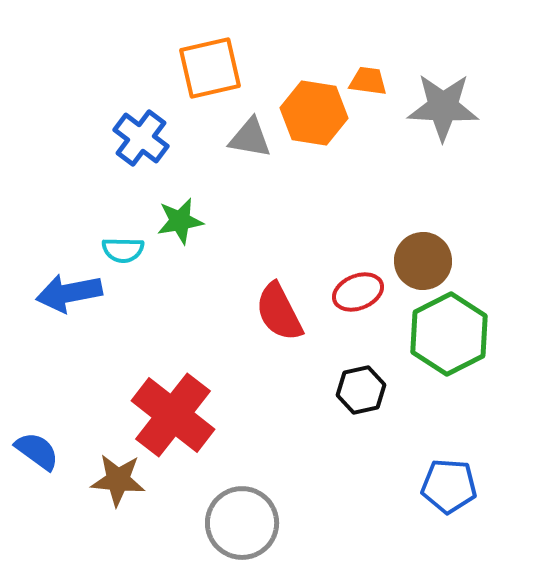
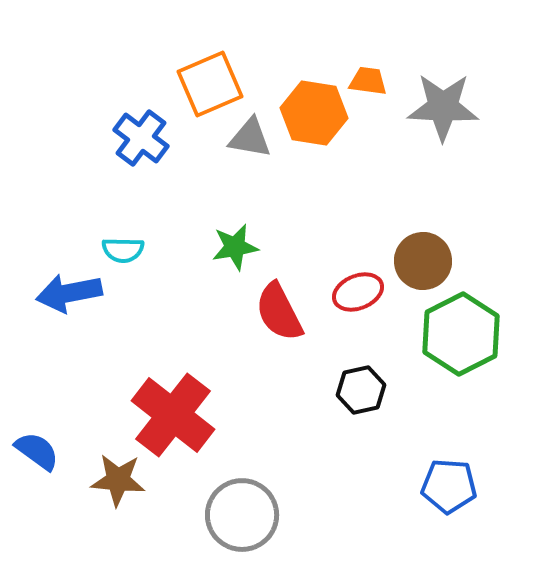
orange square: moved 16 px down; rotated 10 degrees counterclockwise
green star: moved 55 px right, 26 px down
green hexagon: moved 12 px right
gray circle: moved 8 px up
